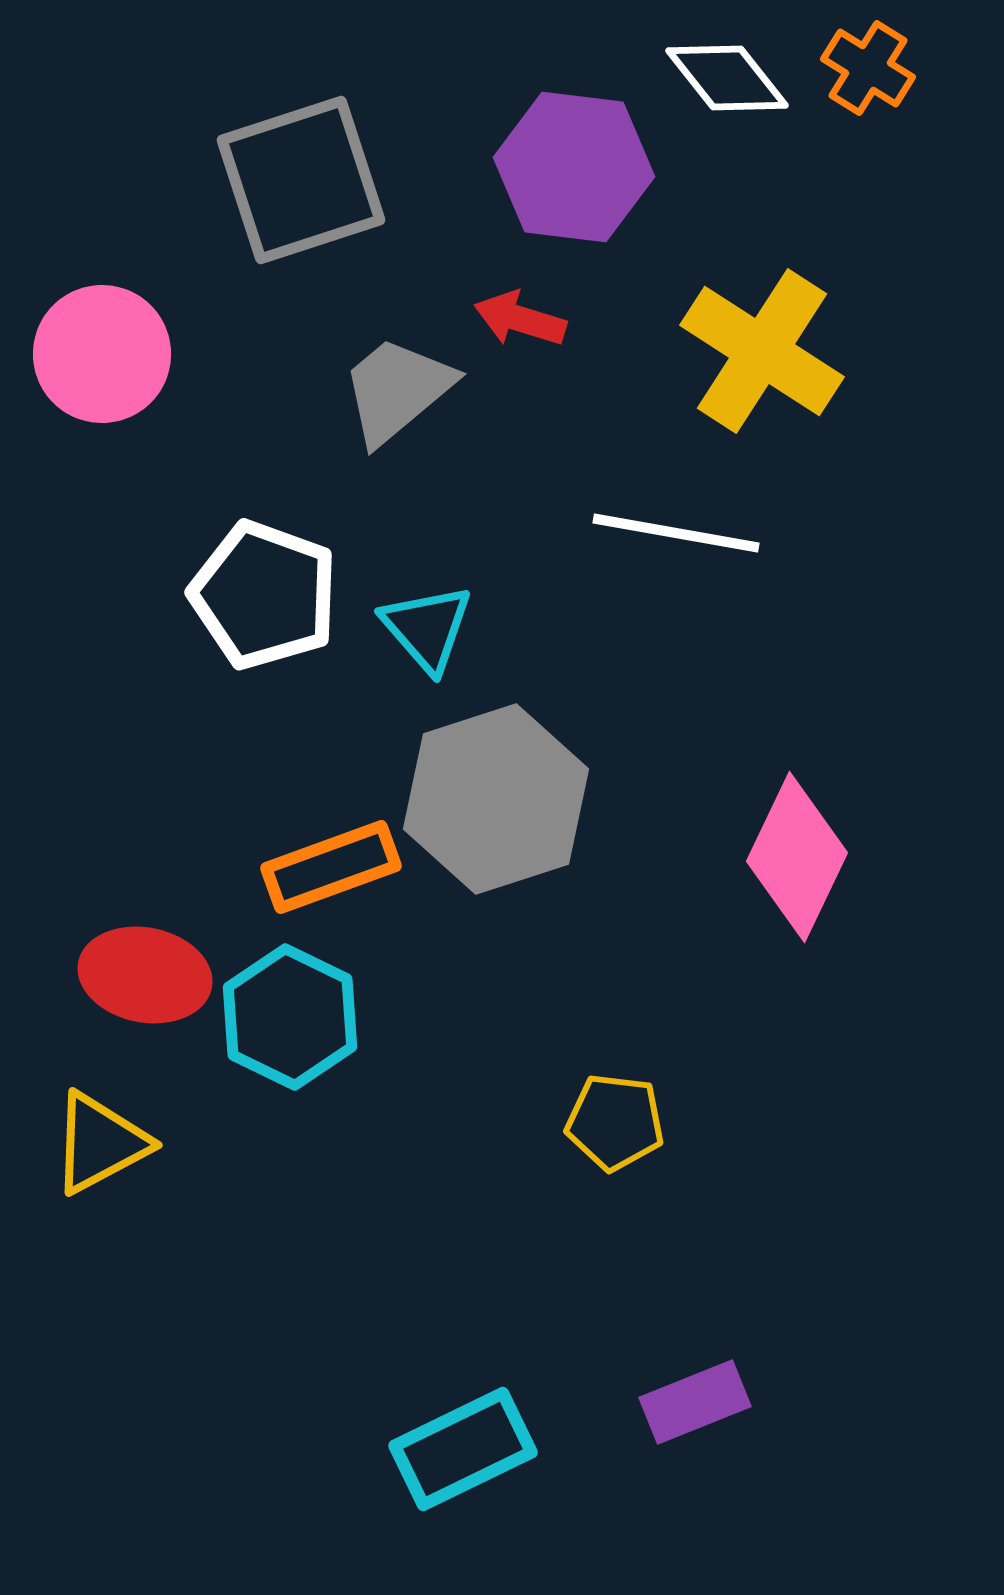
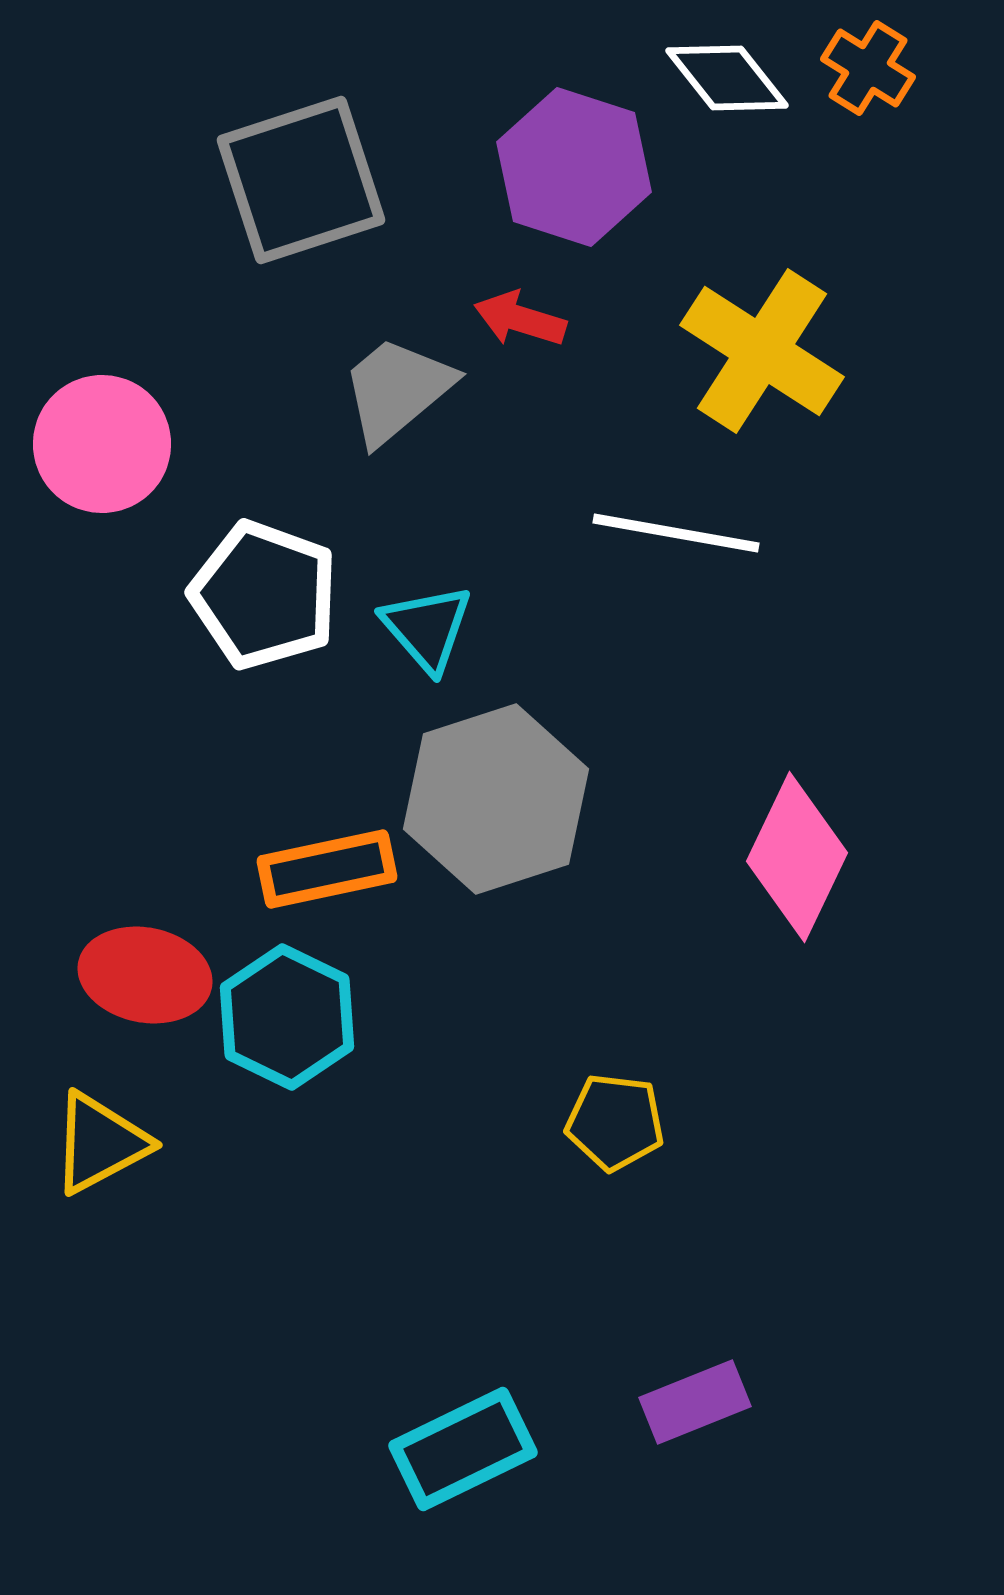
purple hexagon: rotated 11 degrees clockwise
pink circle: moved 90 px down
orange rectangle: moved 4 px left, 2 px down; rotated 8 degrees clockwise
cyan hexagon: moved 3 px left
